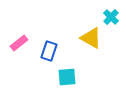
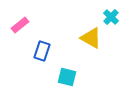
pink rectangle: moved 1 px right, 18 px up
blue rectangle: moved 7 px left
cyan square: rotated 18 degrees clockwise
